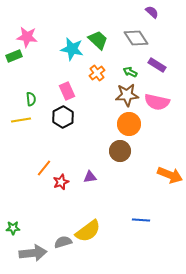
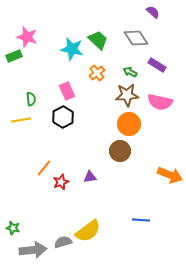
purple semicircle: moved 1 px right
pink star: rotated 10 degrees clockwise
pink semicircle: moved 3 px right
green star: rotated 16 degrees clockwise
gray arrow: moved 3 px up
